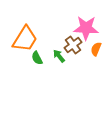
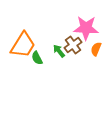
orange trapezoid: moved 2 px left, 6 px down
green arrow: moved 5 px up
